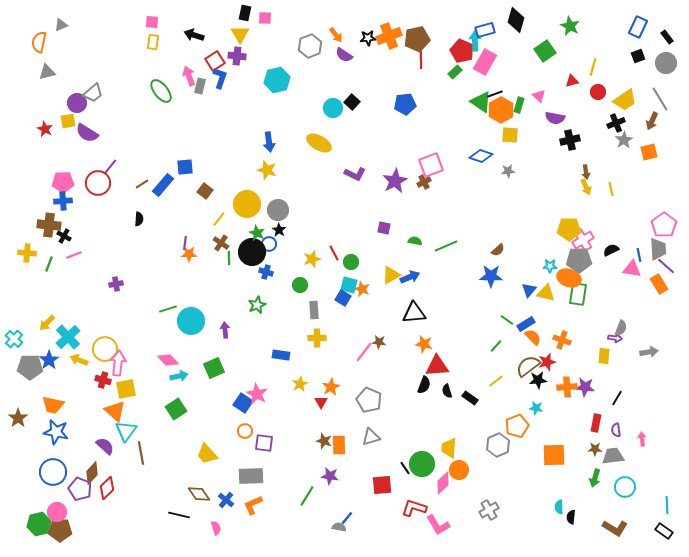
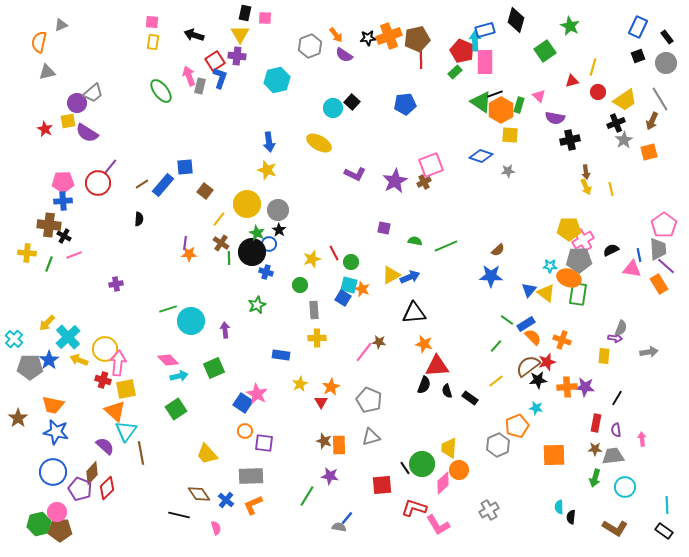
pink rectangle at (485, 62): rotated 30 degrees counterclockwise
yellow triangle at (546, 293): rotated 24 degrees clockwise
